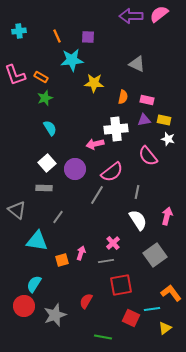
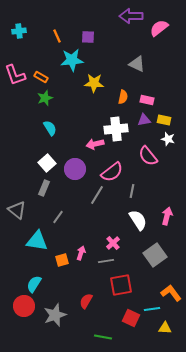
pink semicircle at (159, 14): moved 14 px down
gray rectangle at (44, 188): rotated 70 degrees counterclockwise
gray line at (137, 192): moved 5 px left, 1 px up
yellow triangle at (165, 328): rotated 40 degrees clockwise
